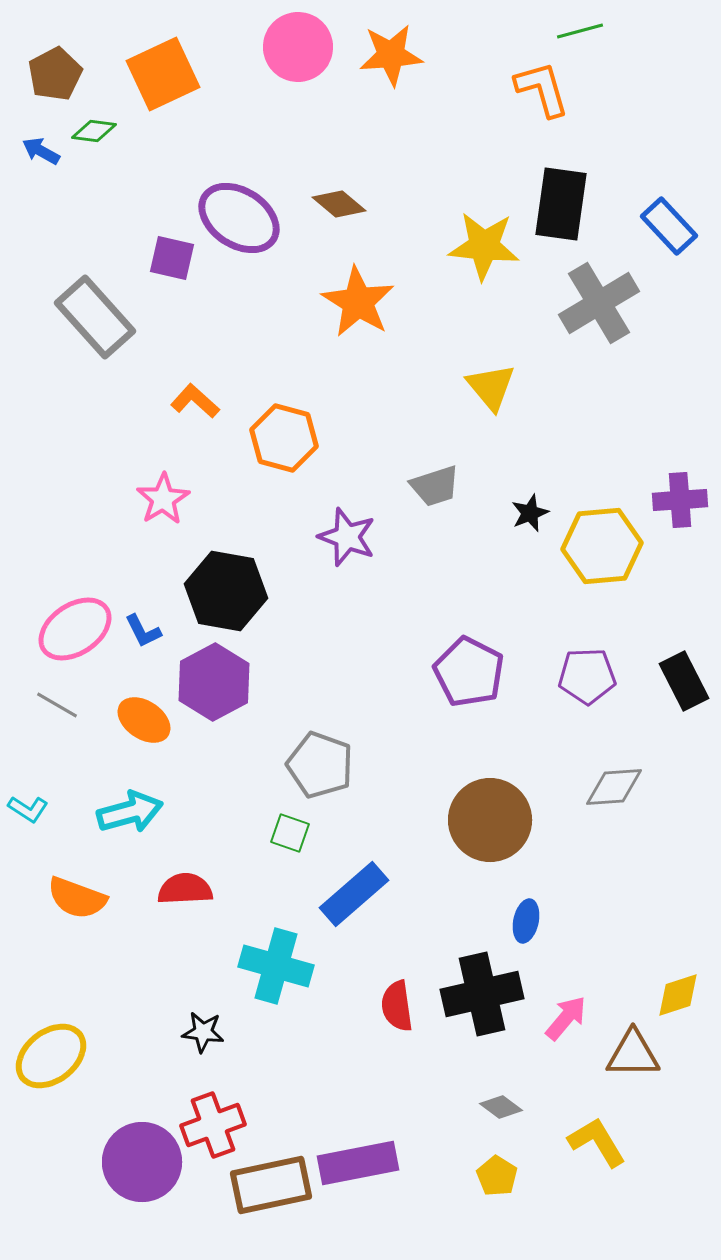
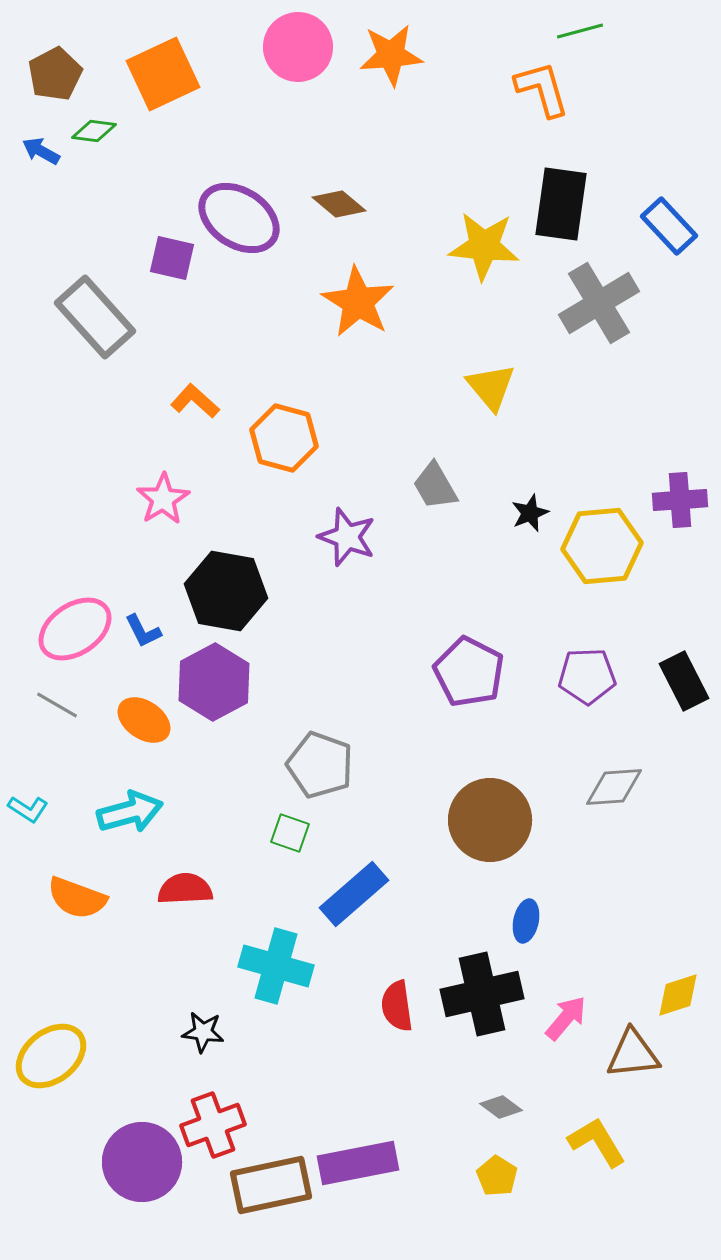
gray trapezoid at (435, 486): rotated 78 degrees clockwise
brown triangle at (633, 1054): rotated 6 degrees counterclockwise
